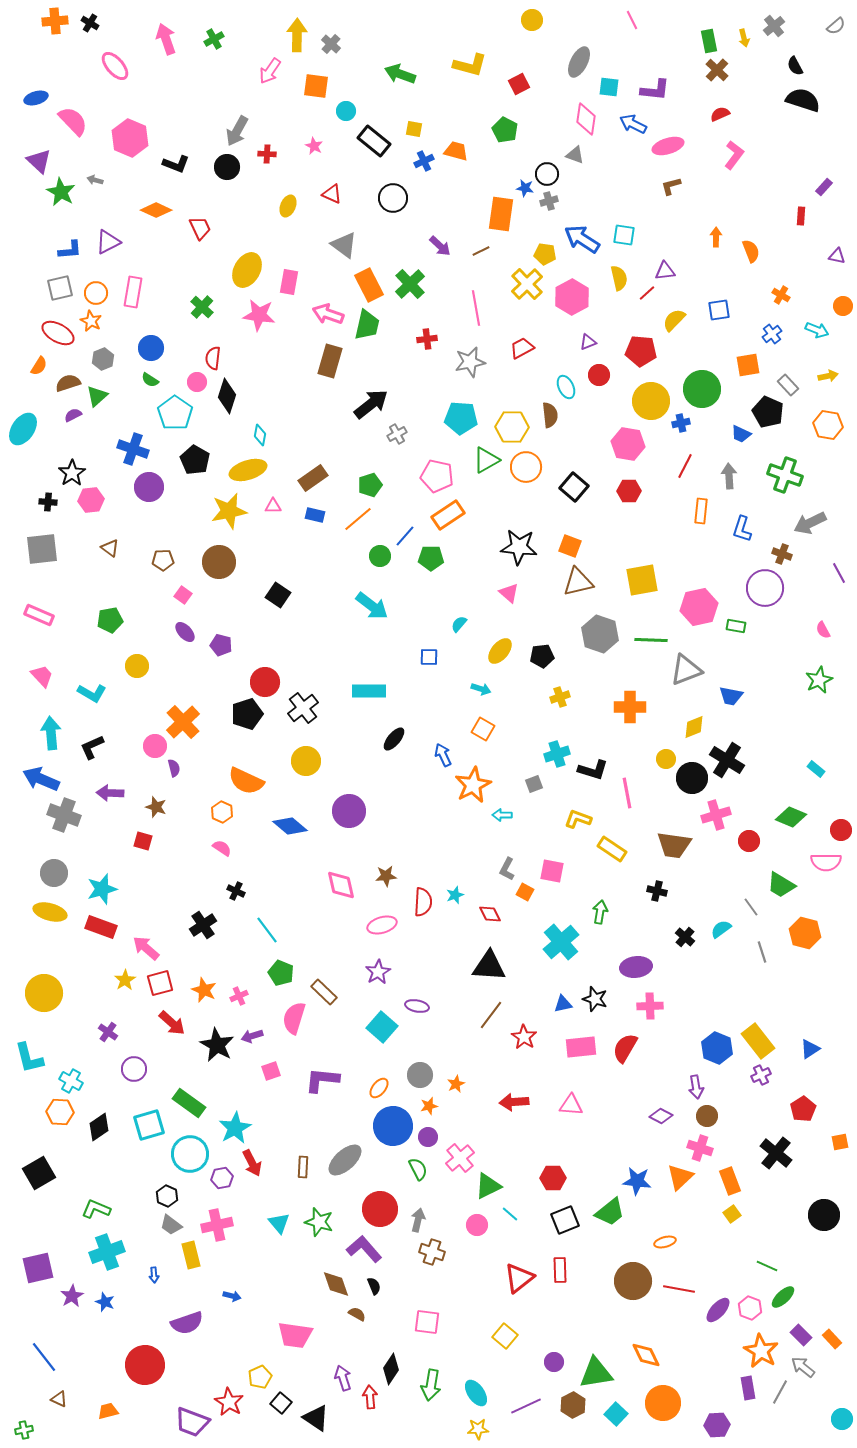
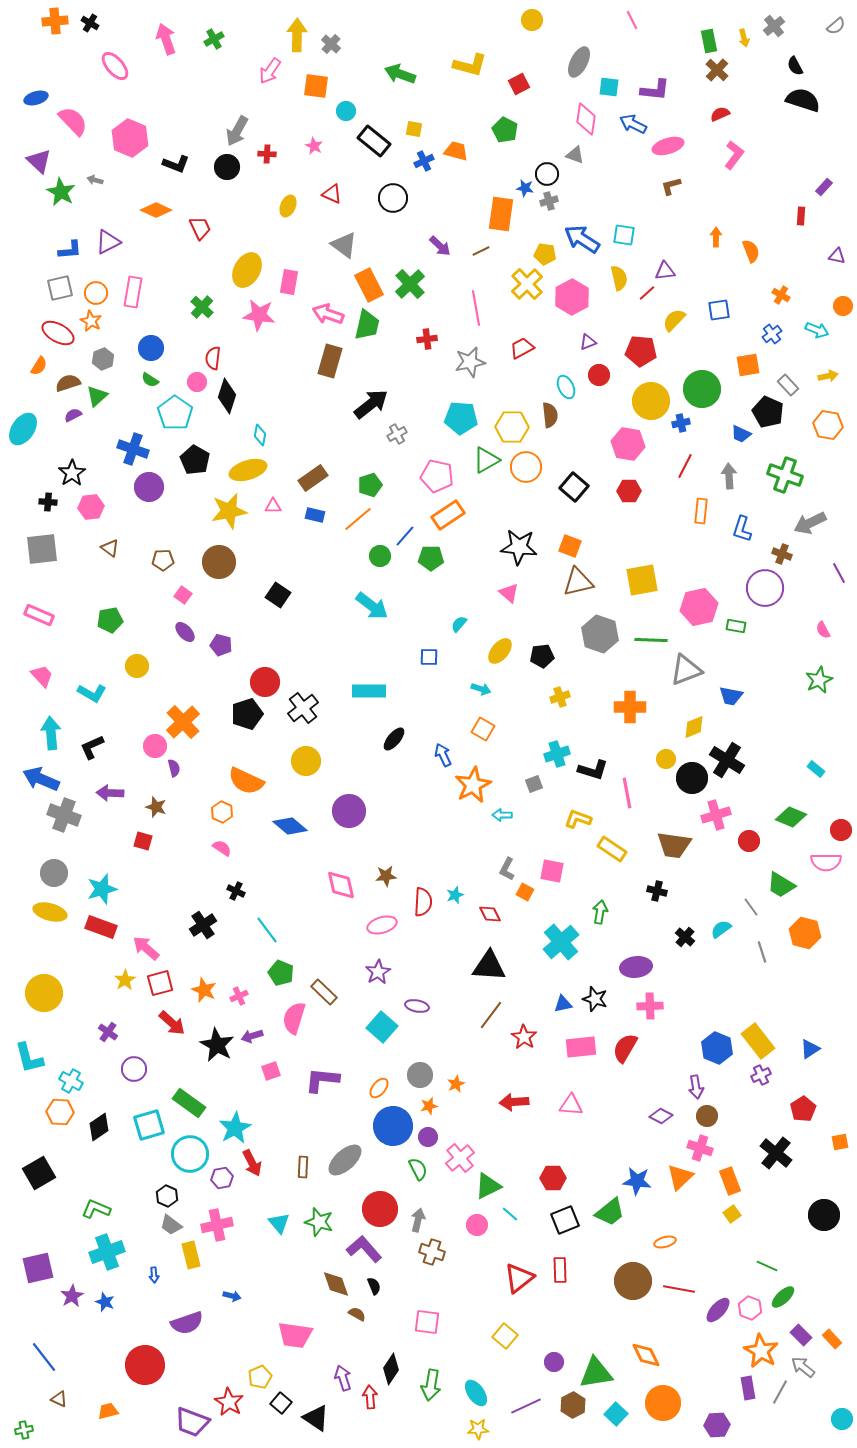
pink hexagon at (91, 500): moved 7 px down
